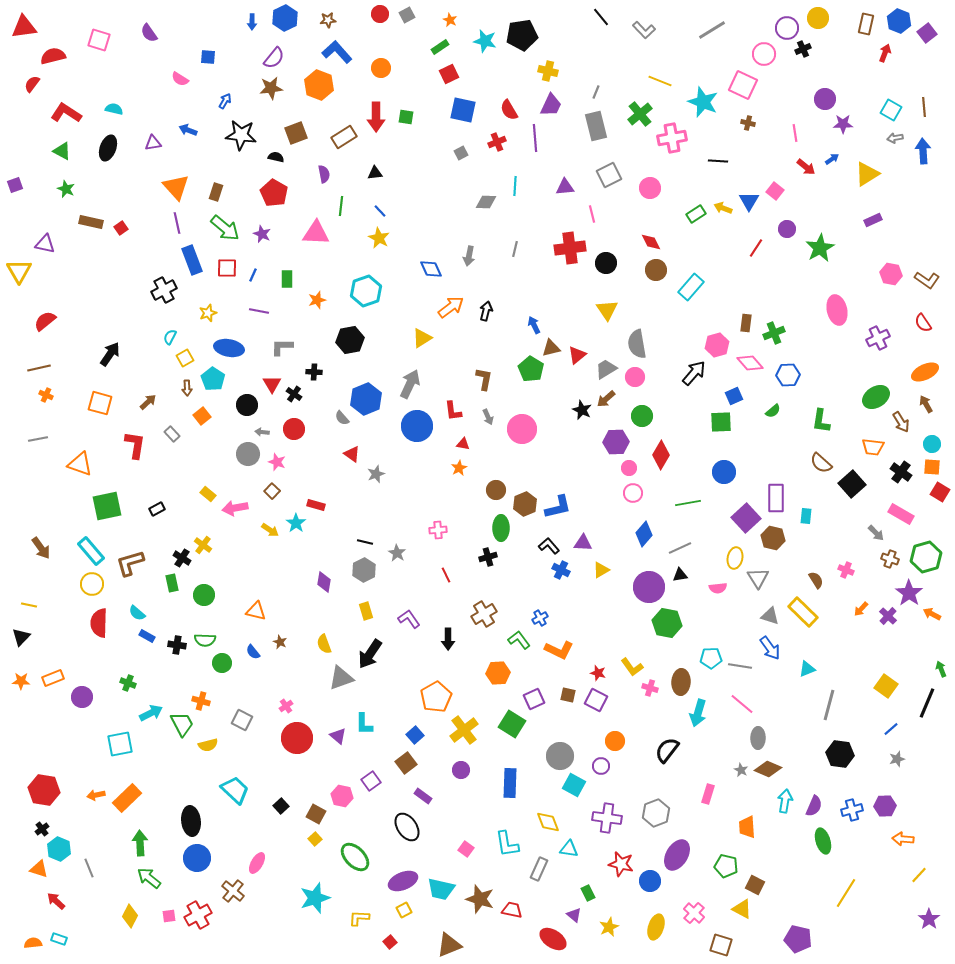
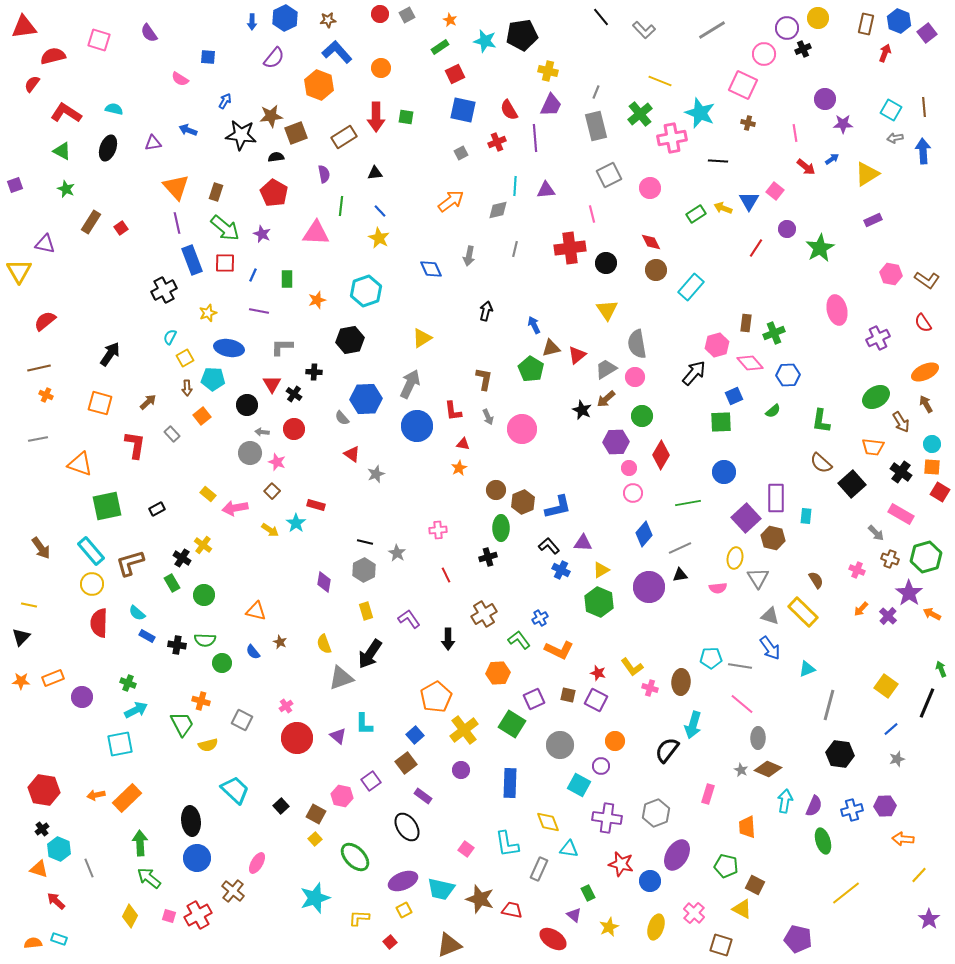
red square at (449, 74): moved 6 px right
brown star at (271, 88): moved 28 px down
cyan star at (703, 102): moved 3 px left, 11 px down
black semicircle at (276, 157): rotated 21 degrees counterclockwise
purple triangle at (565, 187): moved 19 px left, 3 px down
gray diamond at (486, 202): moved 12 px right, 8 px down; rotated 15 degrees counterclockwise
brown rectangle at (91, 222): rotated 70 degrees counterclockwise
red square at (227, 268): moved 2 px left, 5 px up
orange arrow at (451, 307): moved 106 px up
cyan pentagon at (213, 379): rotated 30 degrees counterclockwise
blue hexagon at (366, 399): rotated 20 degrees clockwise
gray circle at (248, 454): moved 2 px right, 1 px up
brown hexagon at (525, 504): moved 2 px left, 2 px up
pink cross at (846, 570): moved 11 px right
green rectangle at (172, 583): rotated 18 degrees counterclockwise
green hexagon at (667, 623): moved 68 px left, 21 px up; rotated 12 degrees clockwise
cyan arrow at (151, 713): moved 15 px left, 3 px up
cyan arrow at (698, 713): moved 5 px left, 12 px down
gray circle at (560, 756): moved 11 px up
cyan square at (574, 785): moved 5 px right
yellow line at (846, 893): rotated 20 degrees clockwise
pink square at (169, 916): rotated 24 degrees clockwise
